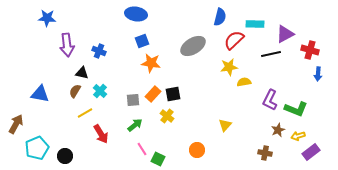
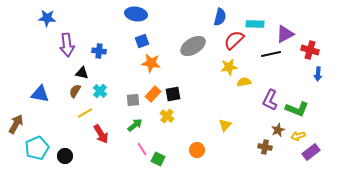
blue cross: rotated 16 degrees counterclockwise
green L-shape: moved 1 px right
brown cross: moved 6 px up
